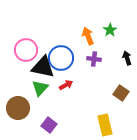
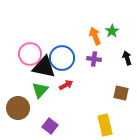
green star: moved 2 px right, 1 px down
orange arrow: moved 7 px right
pink circle: moved 4 px right, 4 px down
blue circle: moved 1 px right
black triangle: moved 1 px right
green triangle: moved 2 px down
brown square: rotated 21 degrees counterclockwise
purple square: moved 1 px right, 1 px down
